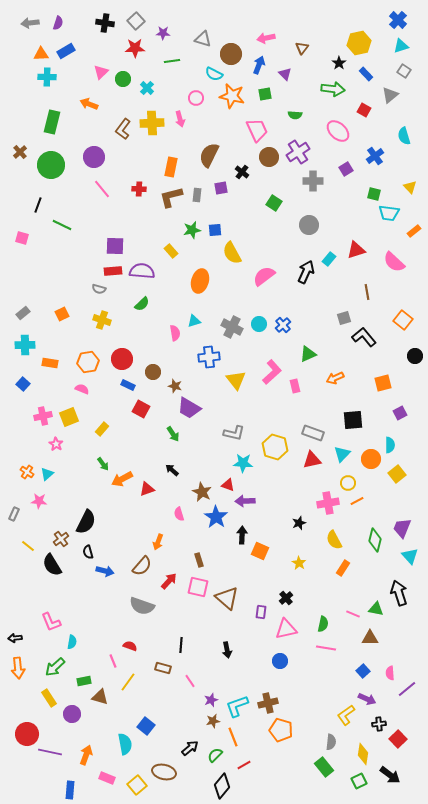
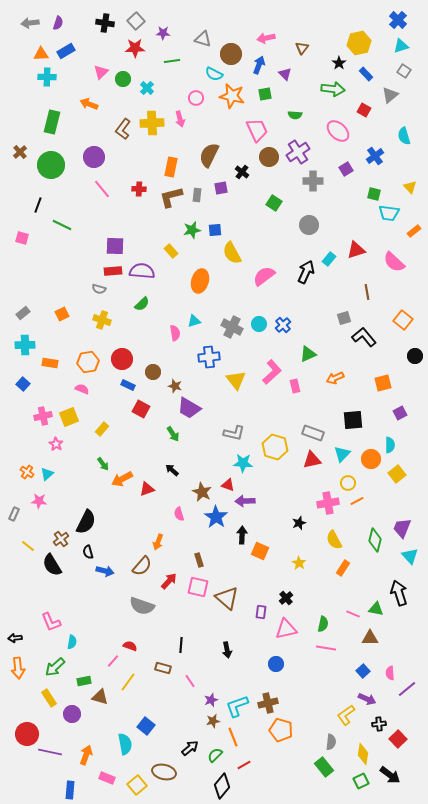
pink line at (113, 661): rotated 64 degrees clockwise
blue circle at (280, 661): moved 4 px left, 3 px down
green square at (359, 781): moved 2 px right
